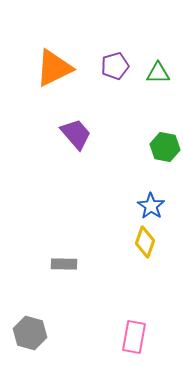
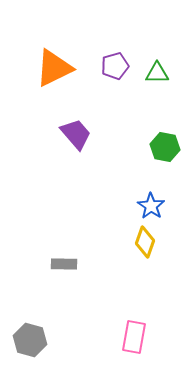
green triangle: moved 1 px left
gray hexagon: moved 7 px down
